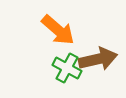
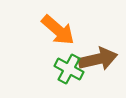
green cross: moved 2 px right, 1 px down
